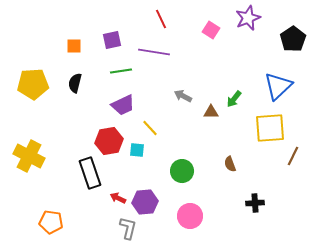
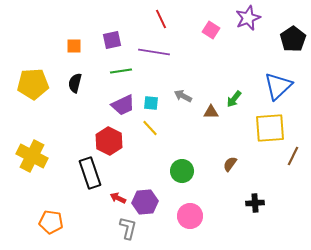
red hexagon: rotated 24 degrees counterclockwise
cyan square: moved 14 px right, 47 px up
yellow cross: moved 3 px right
brown semicircle: rotated 56 degrees clockwise
